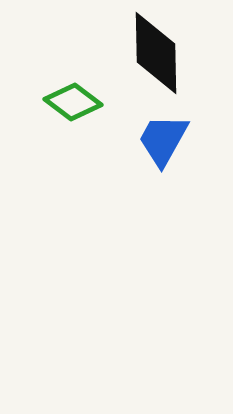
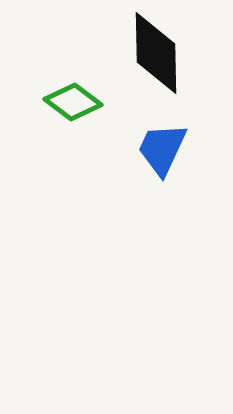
blue trapezoid: moved 1 px left, 9 px down; rotated 4 degrees counterclockwise
